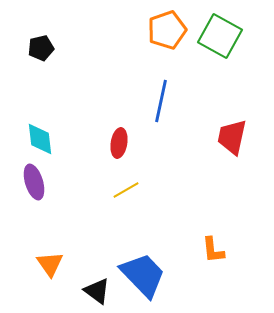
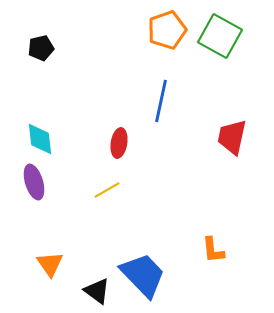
yellow line: moved 19 px left
